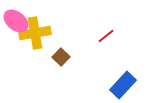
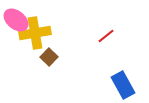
pink ellipse: moved 1 px up
brown square: moved 12 px left
blue rectangle: rotated 72 degrees counterclockwise
